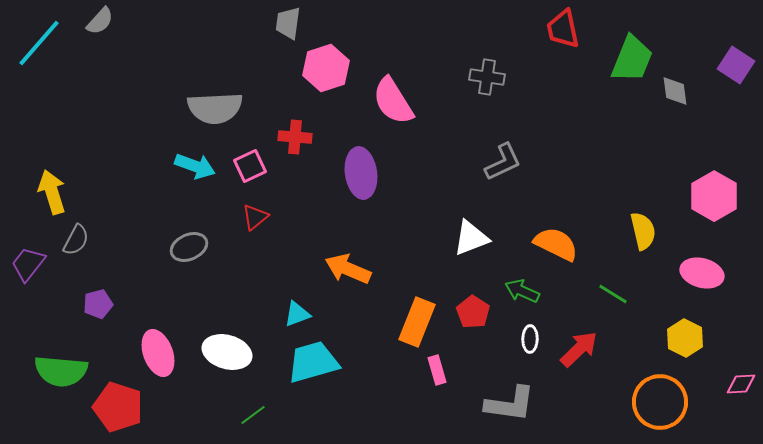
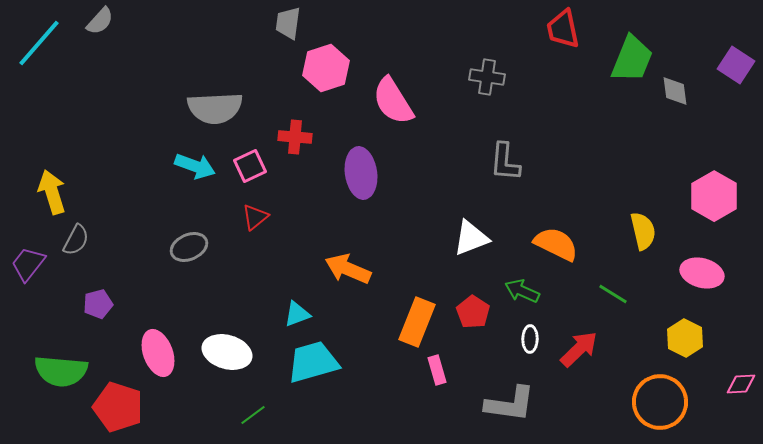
gray L-shape at (503, 162): moved 2 px right; rotated 120 degrees clockwise
